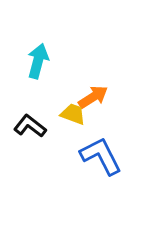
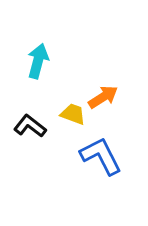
orange arrow: moved 10 px right
